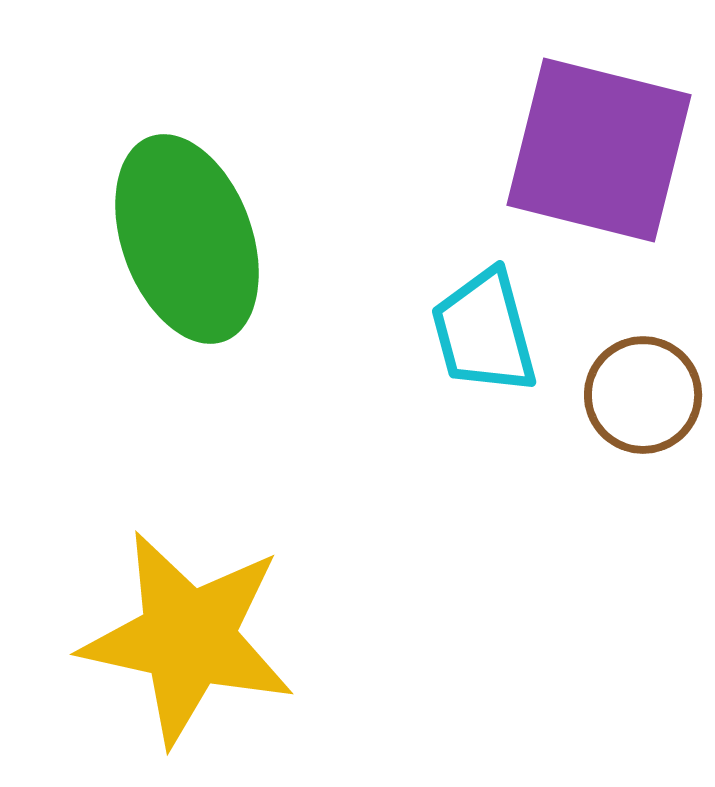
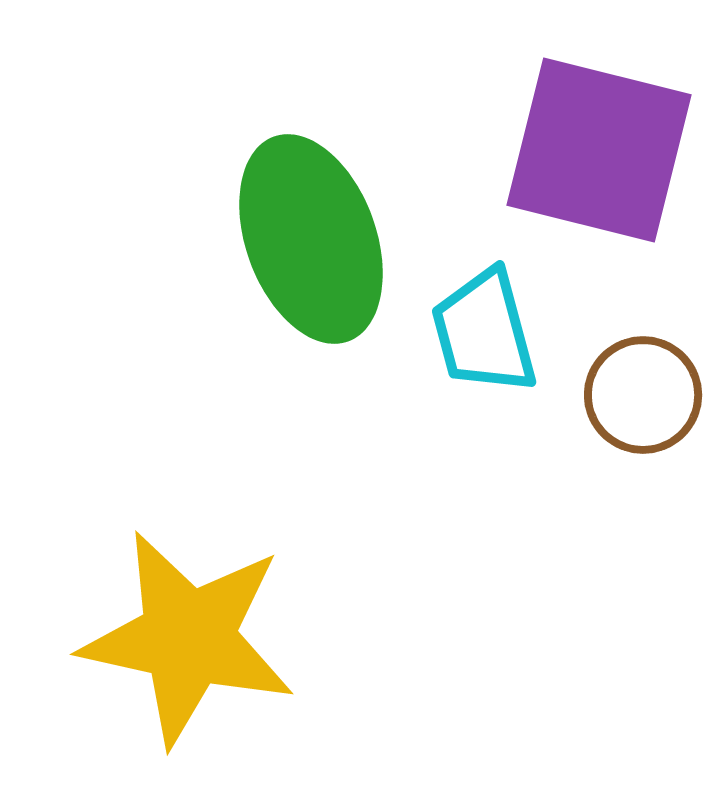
green ellipse: moved 124 px right
